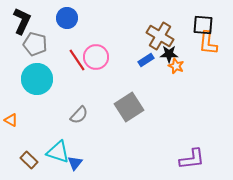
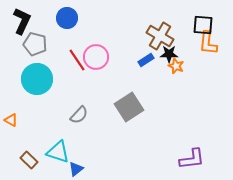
blue triangle: moved 1 px right, 6 px down; rotated 14 degrees clockwise
